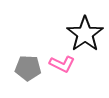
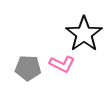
black star: moved 1 px left
